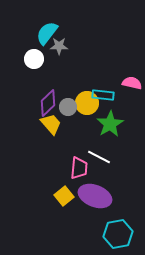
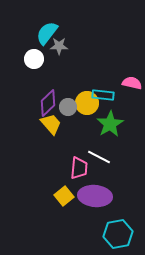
purple ellipse: rotated 16 degrees counterclockwise
